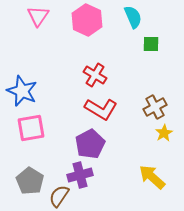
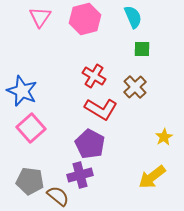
pink triangle: moved 2 px right, 1 px down
pink hexagon: moved 2 px left, 1 px up; rotated 20 degrees clockwise
green square: moved 9 px left, 5 px down
red cross: moved 1 px left, 1 px down
brown cross: moved 20 px left, 20 px up; rotated 15 degrees counterclockwise
pink square: rotated 32 degrees counterclockwise
yellow star: moved 4 px down
purple pentagon: rotated 16 degrees counterclockwise
yellow arrow: rotated 80 degrees counterclockwise
gray pentagon: rotated 24 degrees counterclockwise
brown semicircle: moved 1 px left; rotated 95 degrees clockwise
